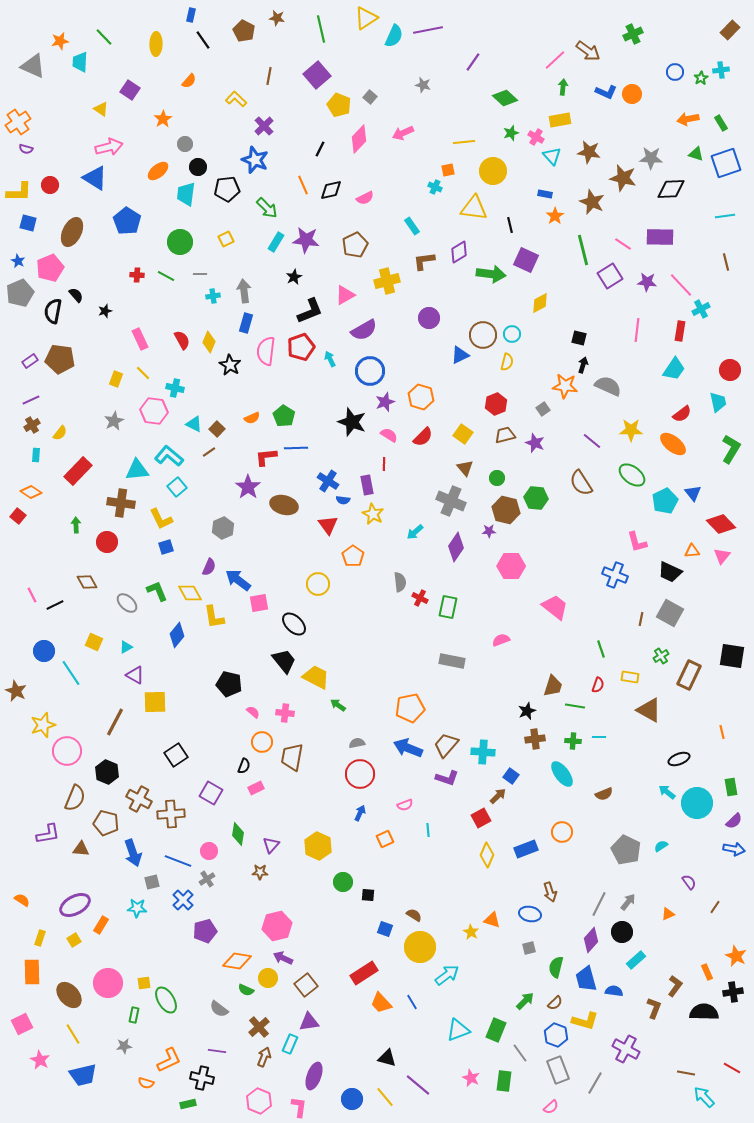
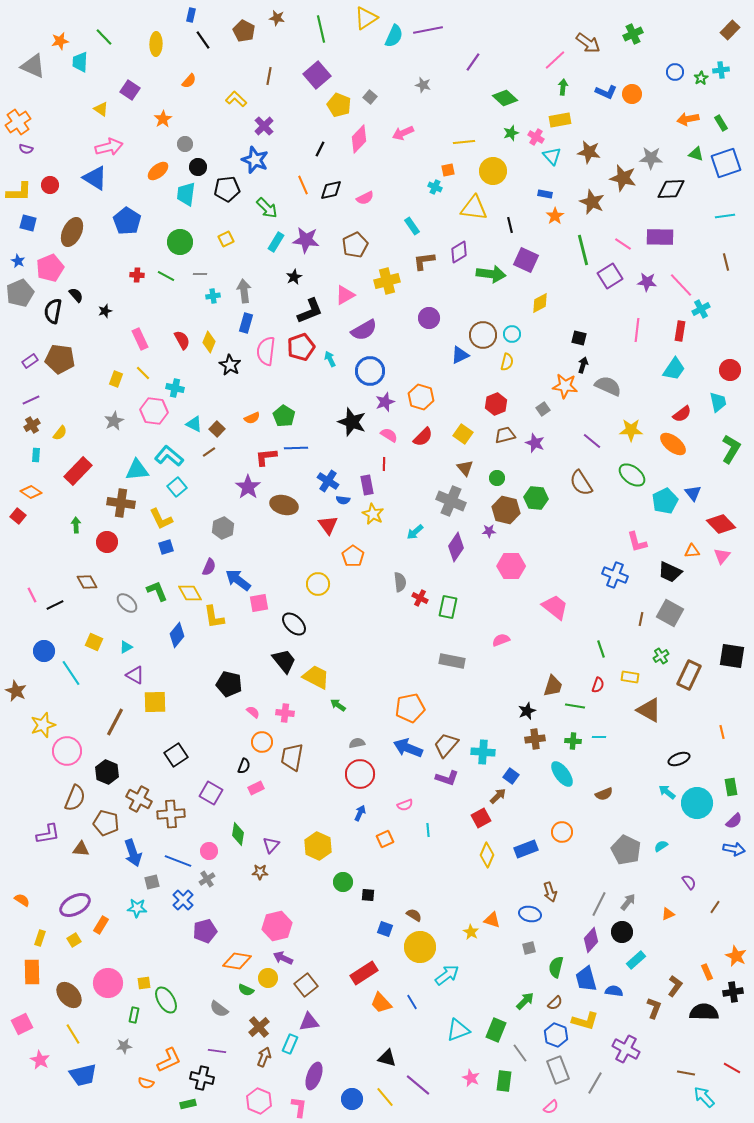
brown arrow at (588, 51): moved 8 px up
